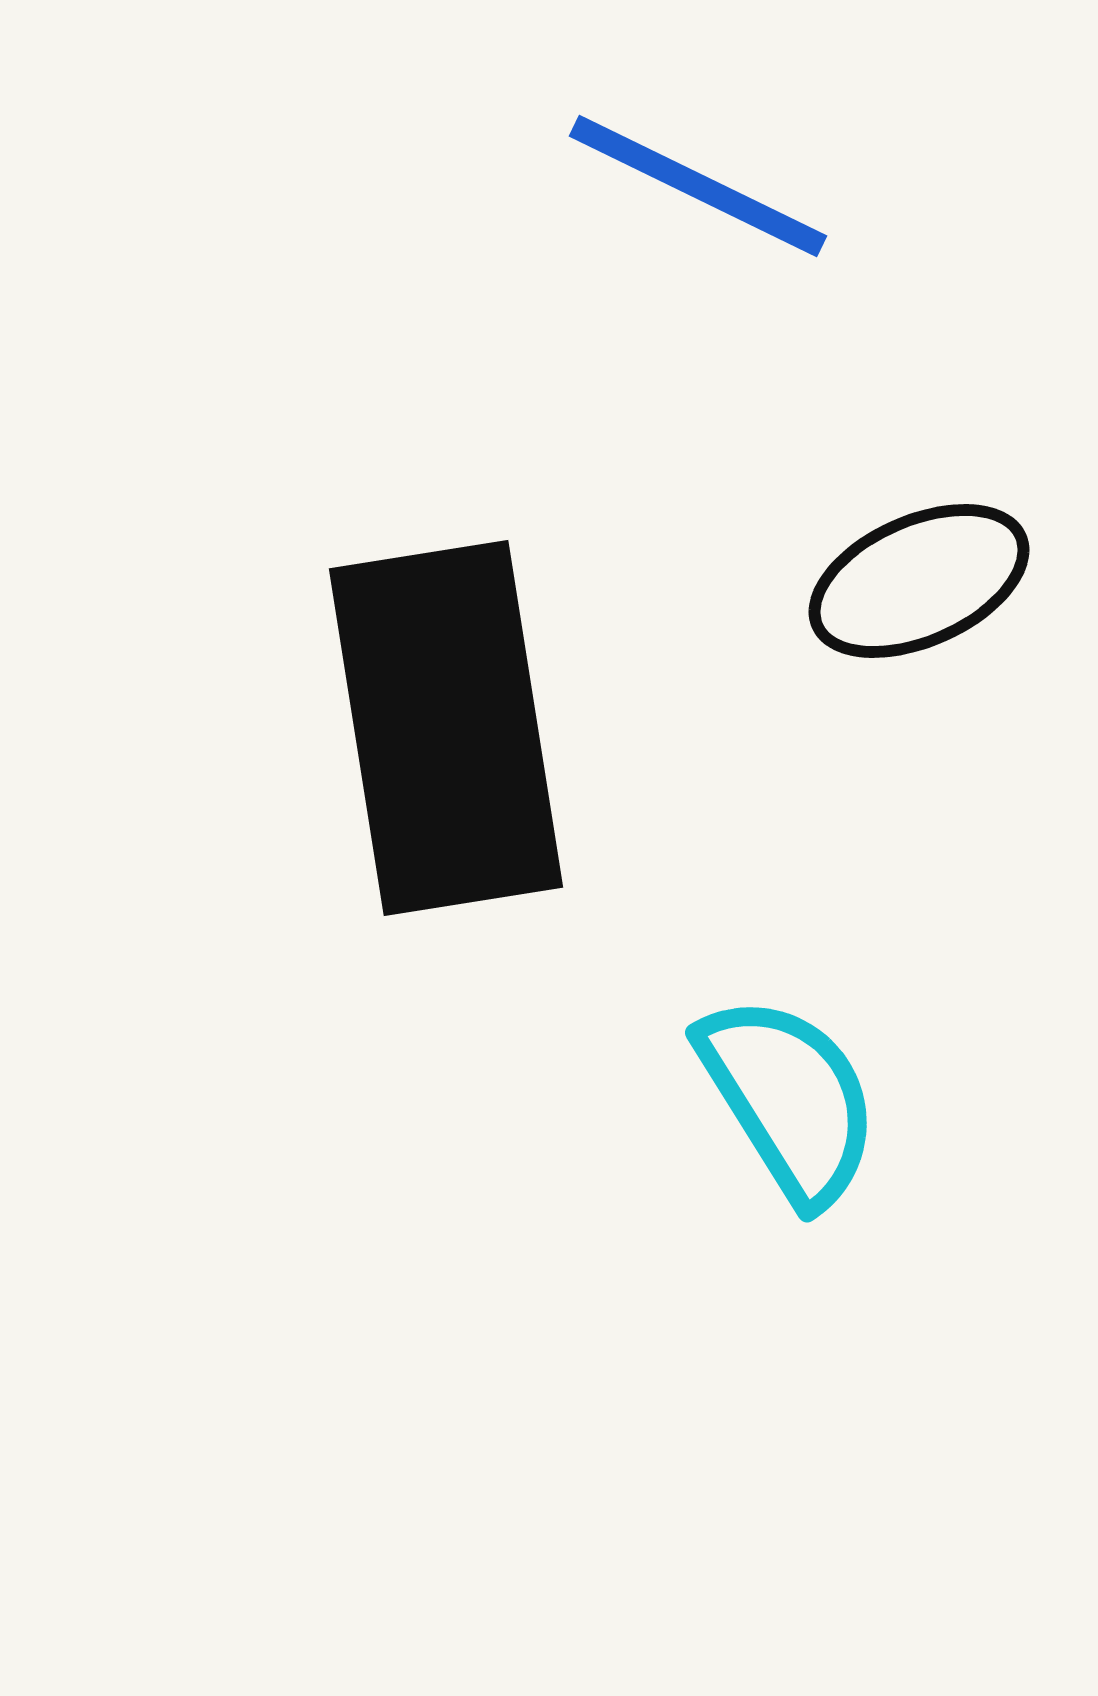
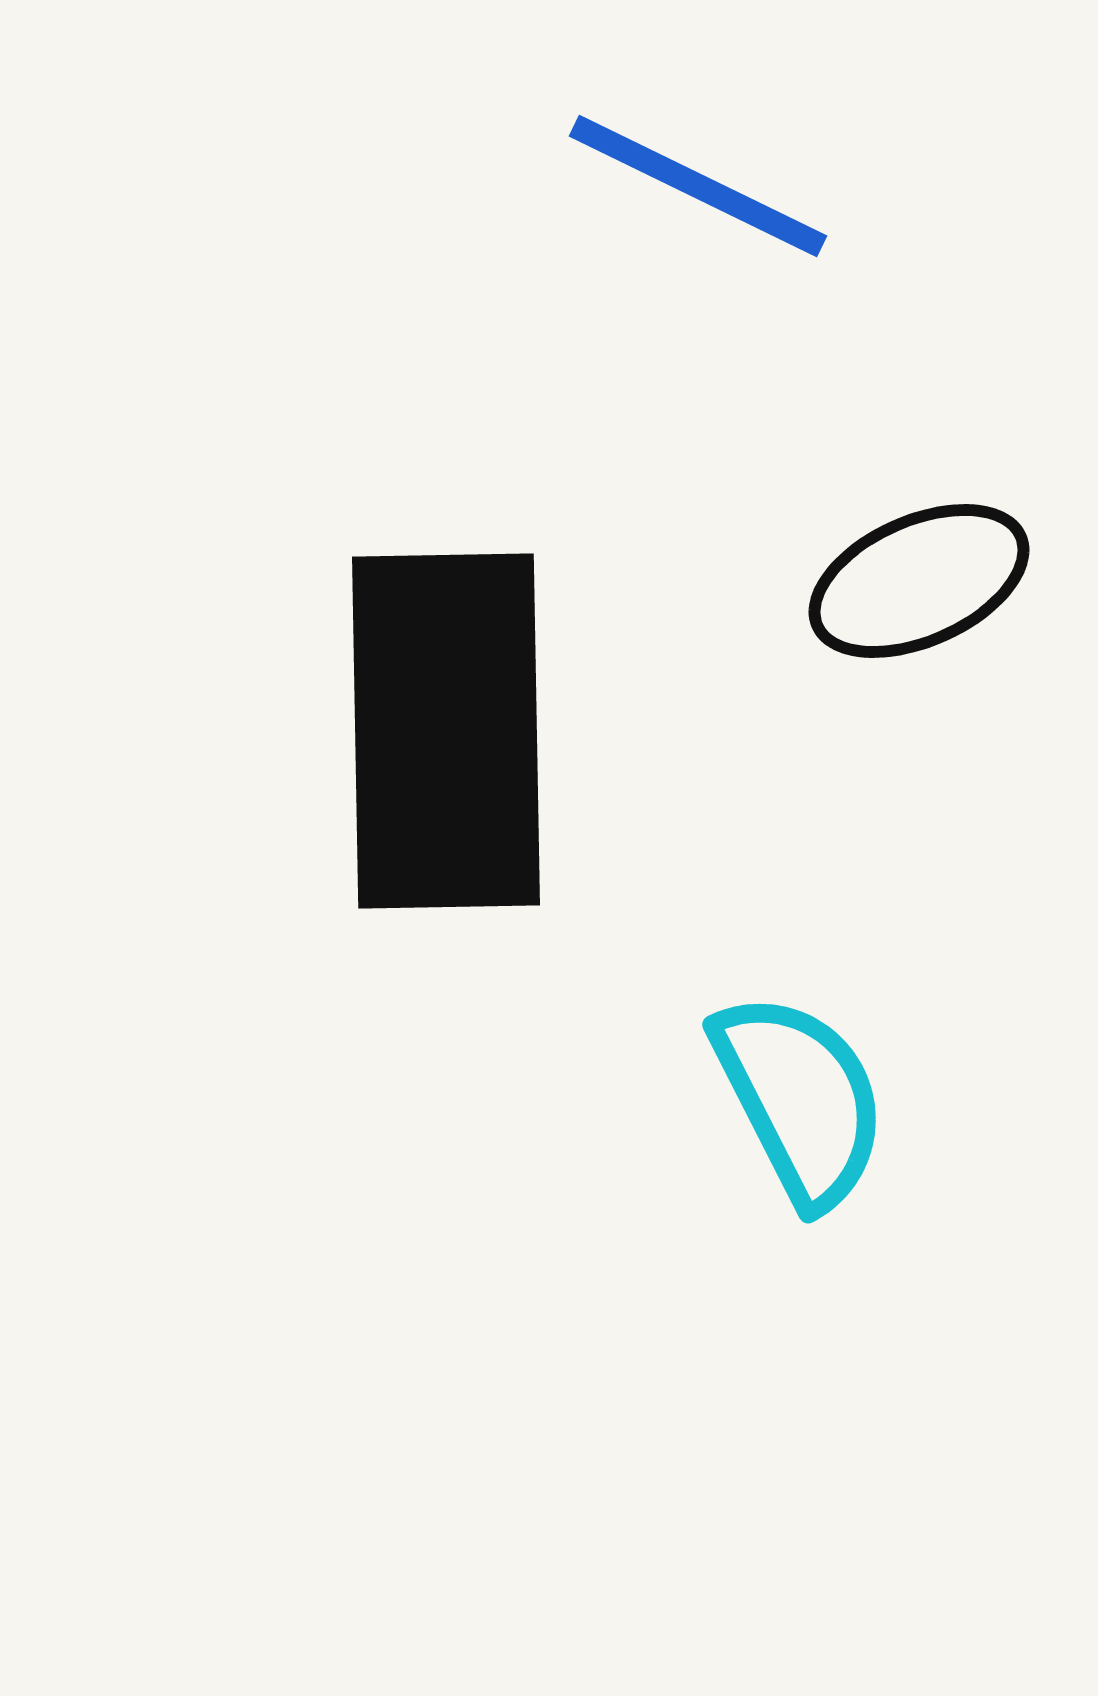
black rectangle: moved 3 px down; rotated 8 degrees clockwise
cyan semicircle: moved 11 px right; rotated 5 degrees clockwise
